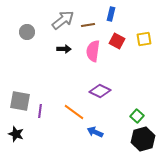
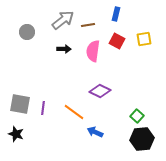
blue rectangle: moved 5 px right
gray square: moved 3 px down
purple line: moved 3 px right, 3 px up
black hexagon: moved 1 px left; rotated 10 degrees clockwise
